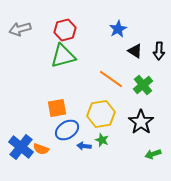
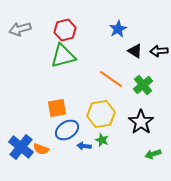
black arrow: rotated 84 degrees clockwise
